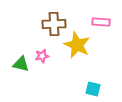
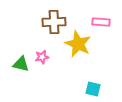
brown cross: moved 2 px up
yellow star: moved 1 px right, 1 px up
pink star: moved 1 px down
